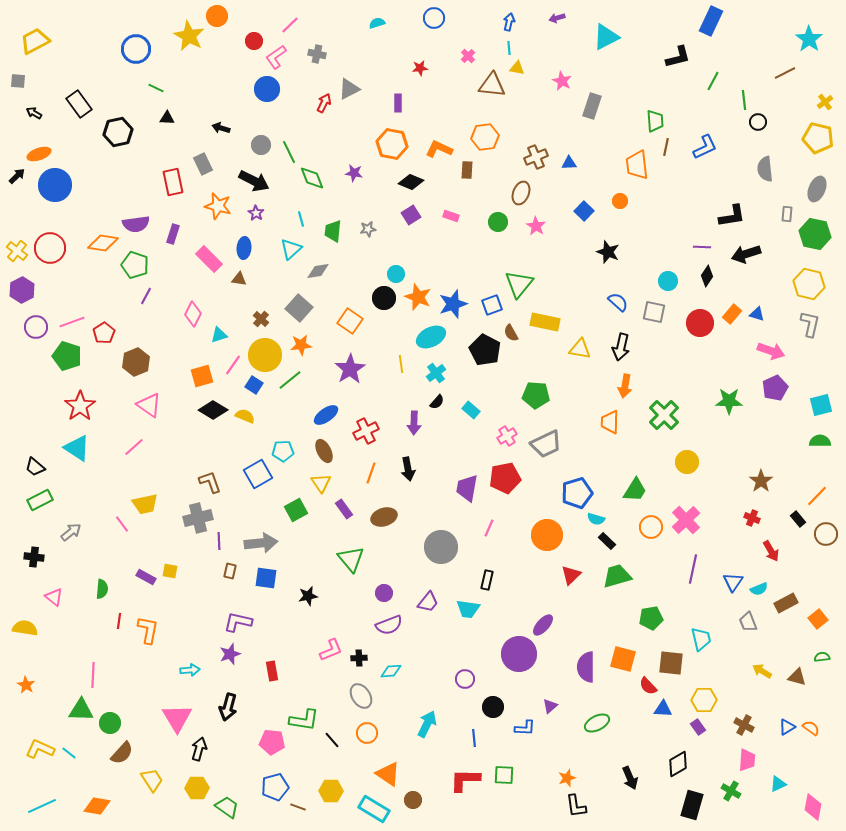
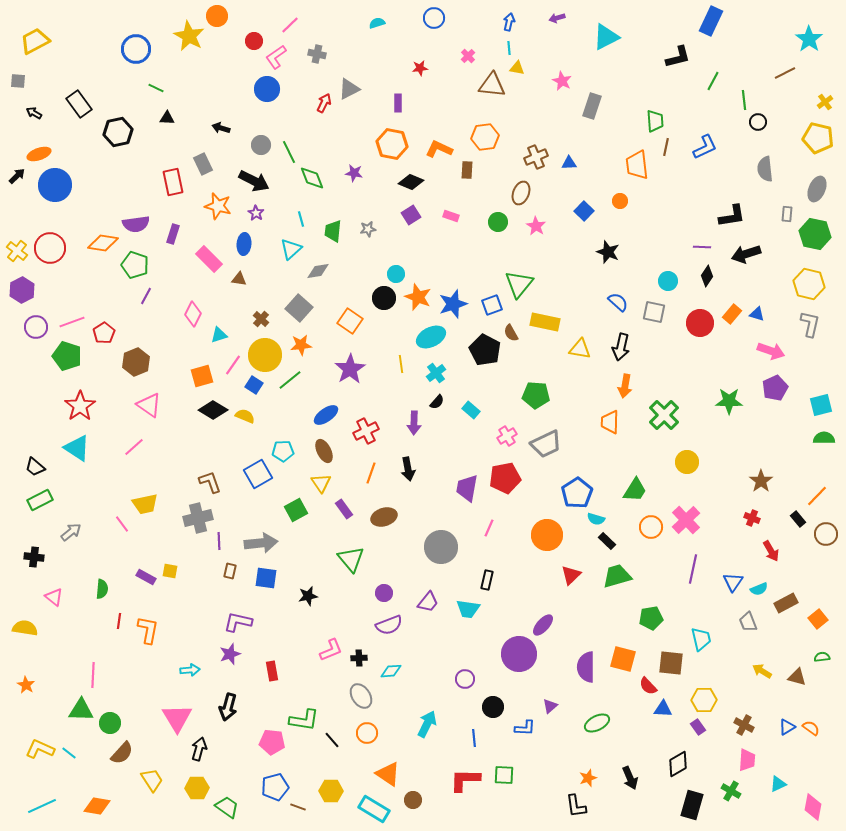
blue ellipse at (244, 248): moved 4 px up
green semicircle at (820, 441): moved 4 px right, 3 px up
blue pentagon at (577, 493): rotated 16 degrees counterclockwise
orange star at (567, 778): moved 21 px right
